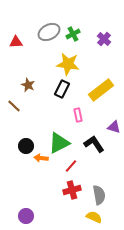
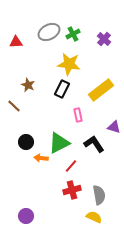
yellow star: moved 1 px right
black circle: moved 4 px up
